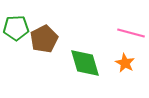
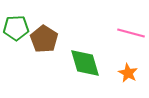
brown pentagon: rotated 12 degrees counterclockwise
orange star: moved 3 px right, 10 px down
